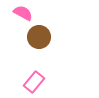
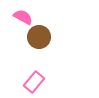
pink semicircle: moved 4 px down
